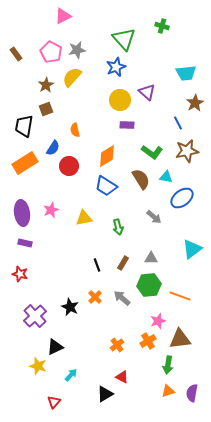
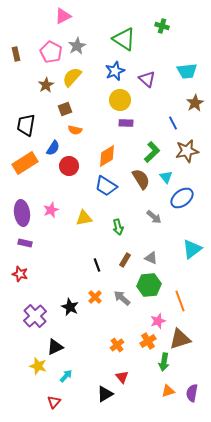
green triangle at (124, 39): rotated 15 degrees counterclockwise
gray star at (77, 50): moved 4 px up; rotated 18 degrees counterclockwise
brown rectangle at (16, 54): rotated 24 degrees clockwise
blue star at (116, 67): moved 1 px left, 4 px down
cyan trapezoid at (186, 73): moved 1 px right, 2 px up
purple triangle at (147, 92): moved 13 px up
brown square at (46, 109): moved 19 px right
blue line at (178, 123): moved 5 px left
purple rectangle at (127, 125): moved 1 px left, 2 px up
black trapezoid at (24, 126): moved 2 px right, 1 px up
orange semicircle at (75, 130): rotated 64 degrees counterclockwise
green L-shape at (152, 152): rotated 80 degrees counterclockwise
cyan triangle at (166, 177): rotated 40 degrees clockwise
gray triangle at (151, 258): rotated 24 degrees clockwise
brown rectangle at (123, 263): moved 2 px right, 3 px up
orange line at (180, 296): moved 5 px down; rotated 50 degrees clockwise
brown triangle at (180, 339): rotated 10 degrees counterclockwise
green arrow at (168, 365): moved 4 px left, 3 px up
cyan arrow at (71, 375): moved 5 px left, 1 px down
red triangle at (122, 377): rotated 24 degrees clockwise
